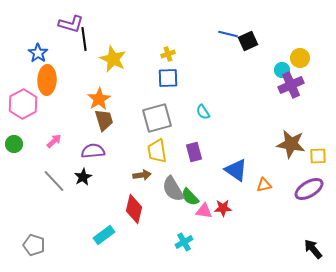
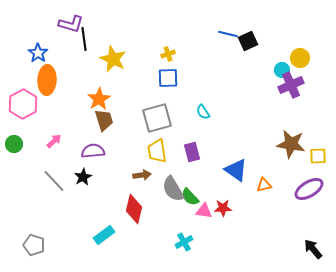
purple rectangle: moved 2 px left
